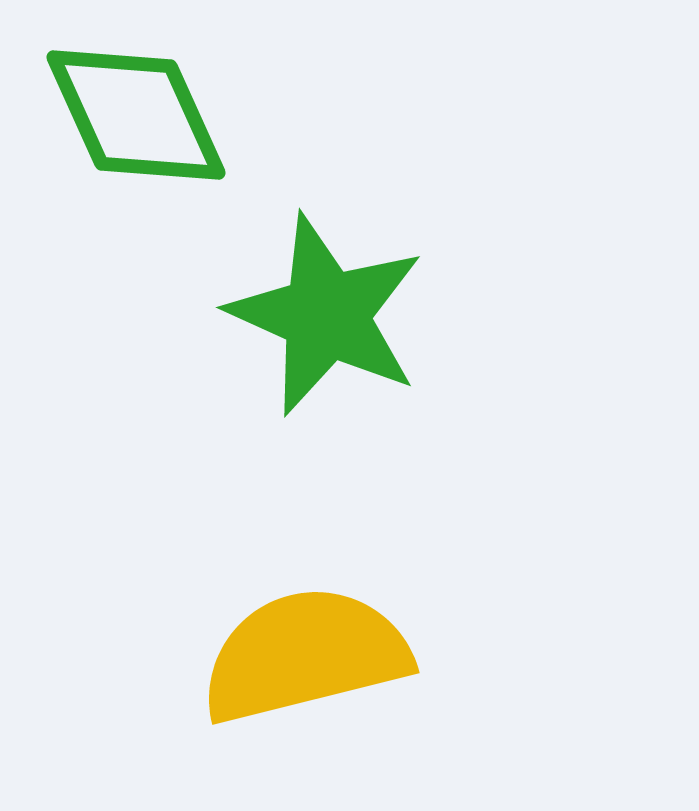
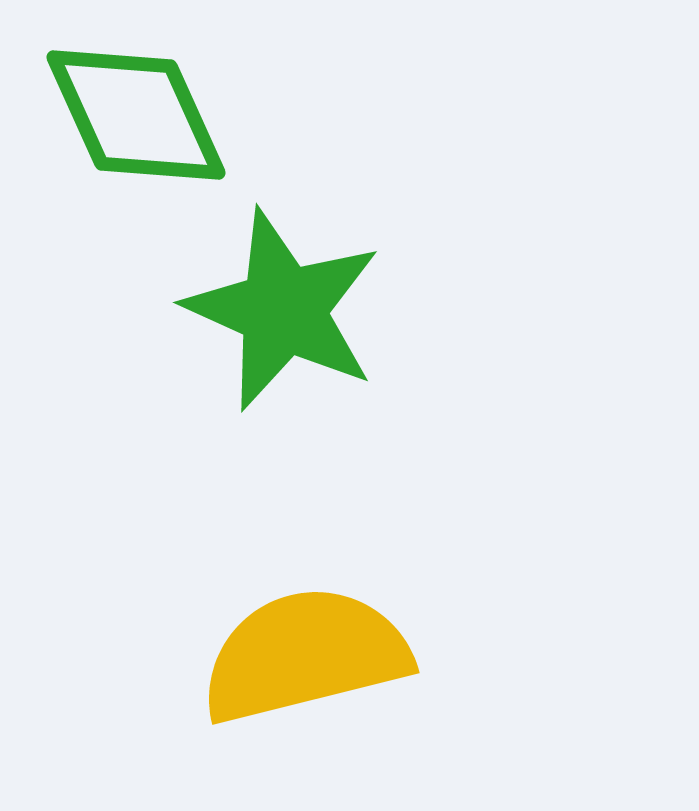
green star: moved 43 px left, 5 px up
